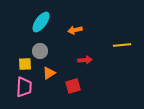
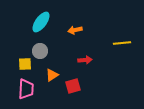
yellow line: moved 2 px up
orange triangle: moved 3 px right, 2 px down
pink trapezoid: moved 2 px right, 2 px down
